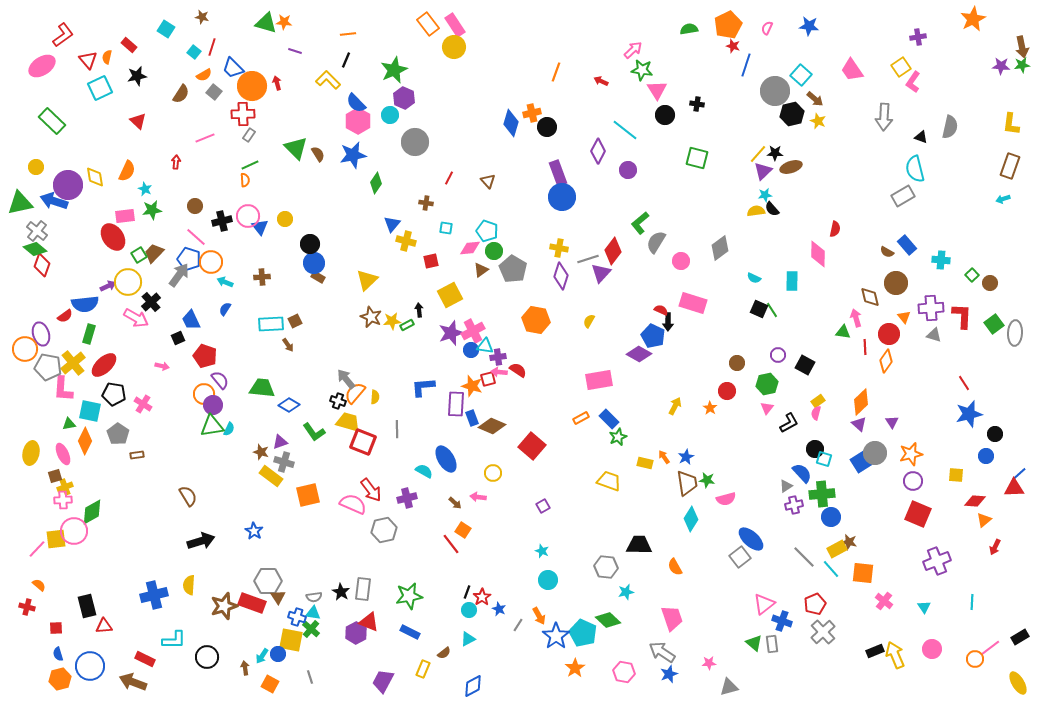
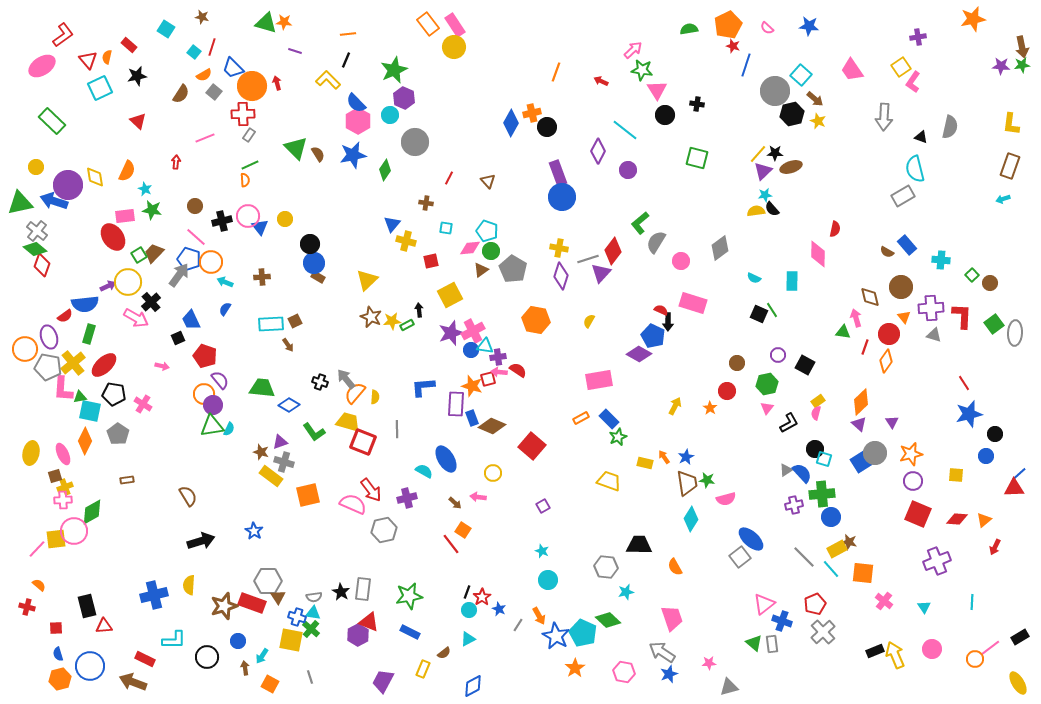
orange star at (973, 19): rotated 15 degrees clockwise
pink semicircle at (767, 28): rotated 72 degrees counterclockwise
blue diamond at (511, 123): rotated 12 degrees clockwise
green diamond at (376, 183): moved 9 px right, 13 px up
green star at (152, 210): rotated 18 degrees clockwise
green circle at (494, 251): moved 3 px left
brown circle at (896, 283): moved 5 px right, 4 px down
black square at (759, 309): moved 5 px down
purple ellipse at (41, 334): moved 8 px right, 3 px down
red line at (865, 347): rotated 21 degrees clockwise
black cross at (338, 401): moved 18 px left, 19 px up
green triangle at (69, 424): moved 11 px right, 27 px up
brown rectangle at (137, 455): moved 10 px left, 25 px down
gray triangle at (786, 486): moved 16 px up
red diamond at (975, 501): moved 18 px left, 18 px down
purple hexagon at (356, 633): moved 2 px right, 2 px down
blue star at (556, 636): rotated 8 degrees counterclockwise
blue circle at (278, 654): moved 40 px left, 13 px up
